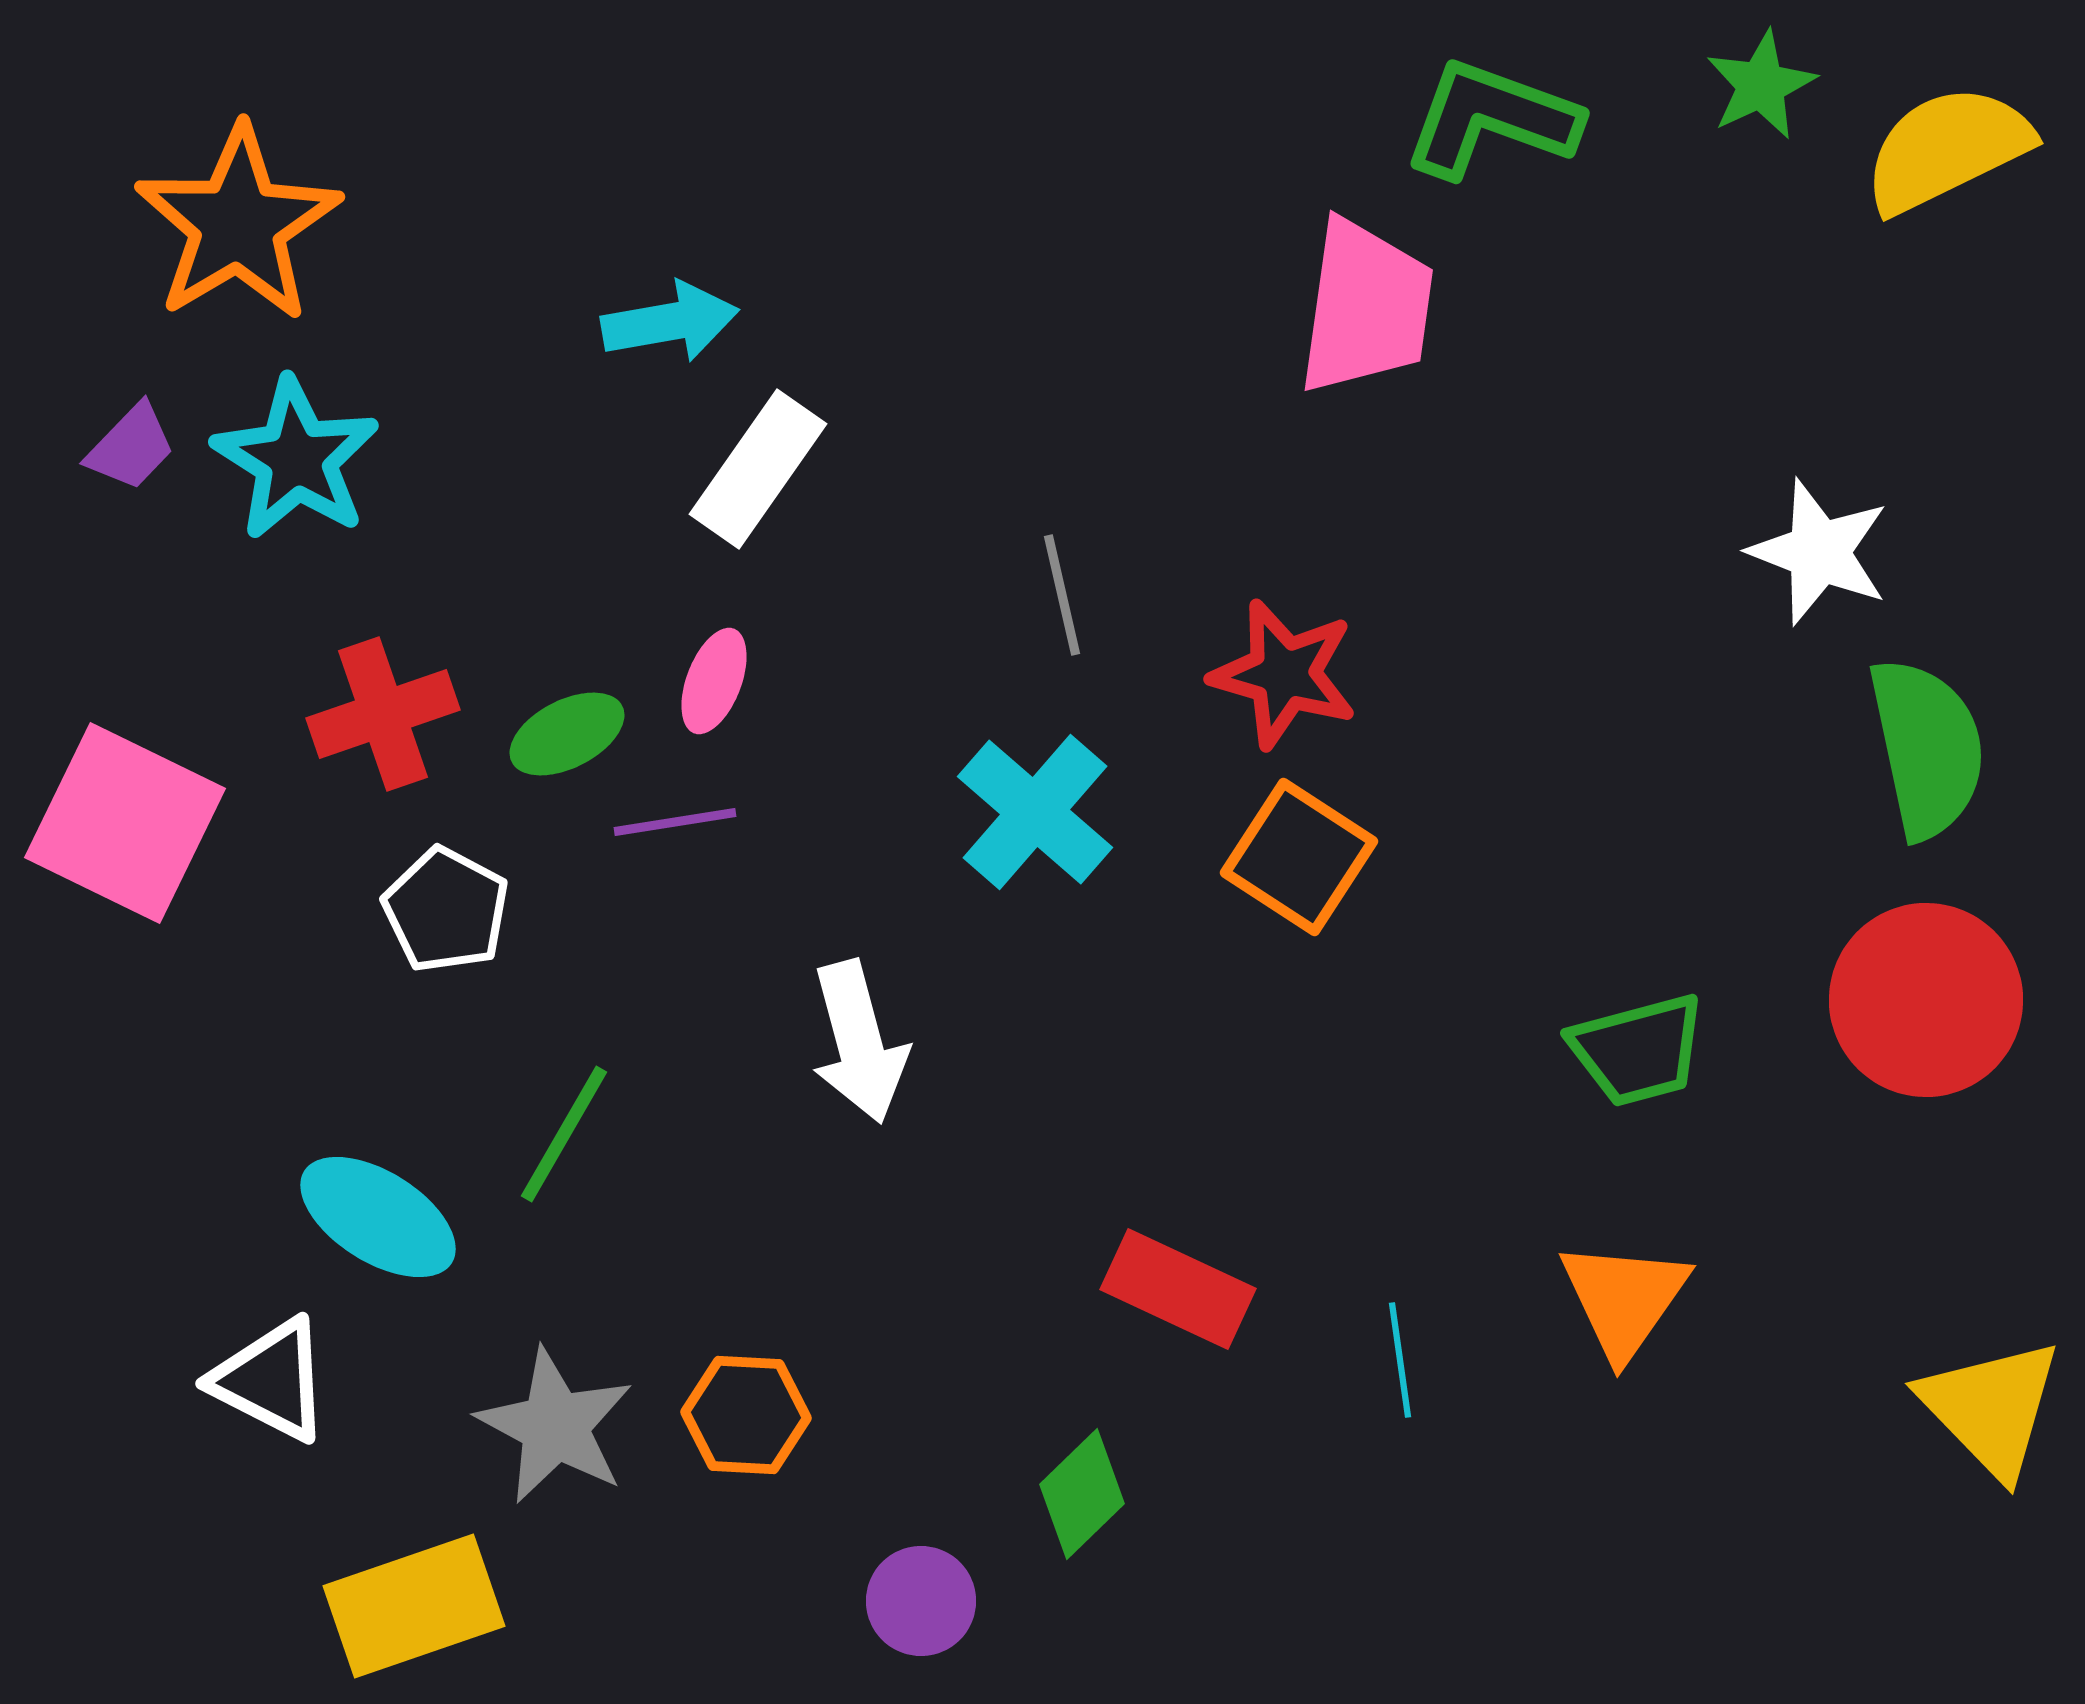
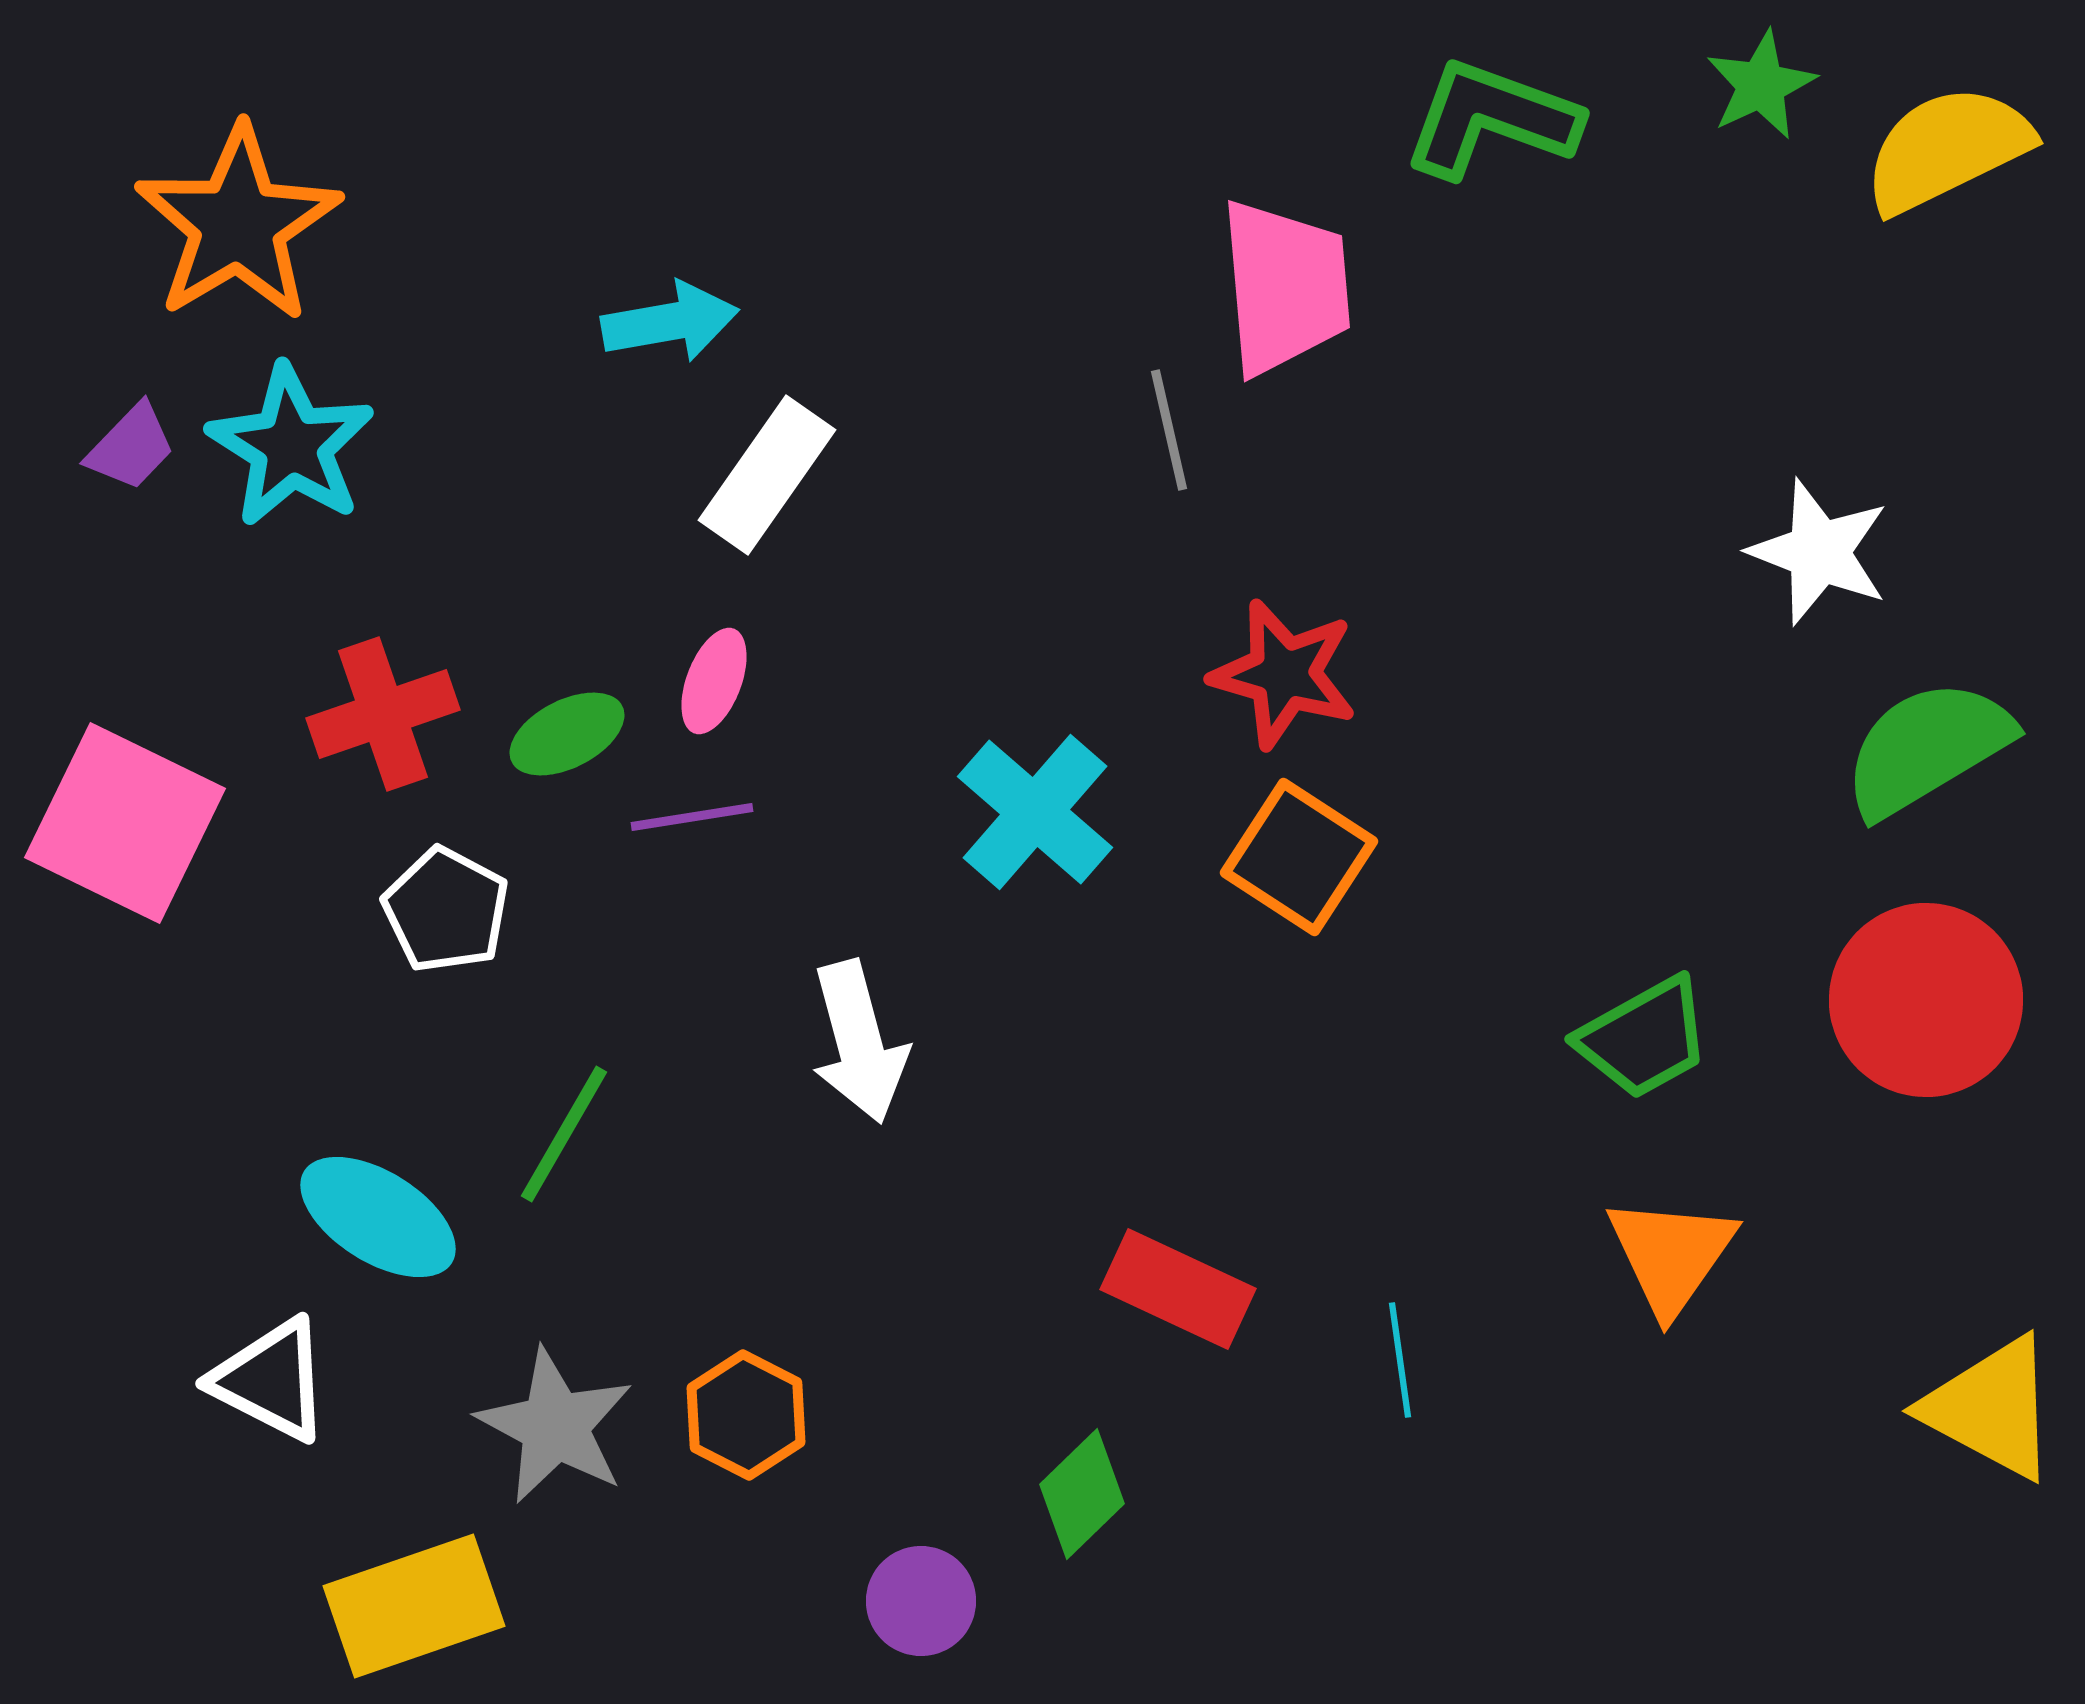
pink trapezoid: moved 81 px left, 20 px up; rotated 13 degrees counterclockwise
cyan star: moved 5 px left, 13 px up
white rectangle: moved 9 px right, 6 px down
gray line: moved 107 px right, 165 px up
green semicircle: rotated 109 degrees counterclockwise
purple line: moved 17 px right, 5 px up
green trapezoid: moved 6 px right, 12 px up; rotated 14 degrees counterclockwise
orange triangle: moved 47 px right, 44 px up
yellow triangle: rotated 18 degrees counterclockwise
orange hexagon: rotated 24 degrees clockwise
